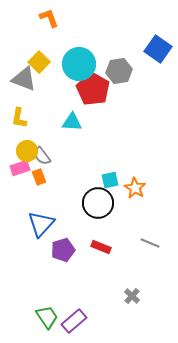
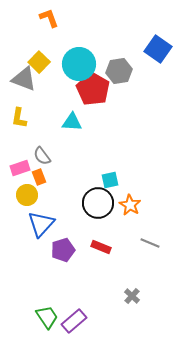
yellow circle: moved 44 px down
orange star: moved 5 px left, 17 px down
